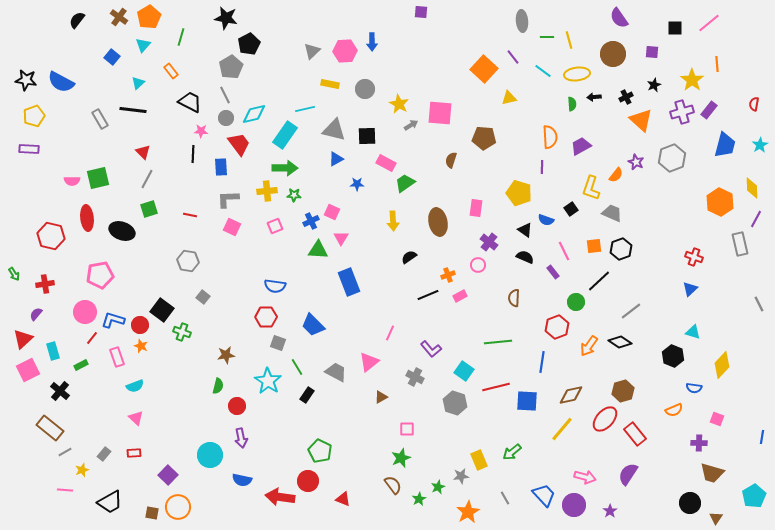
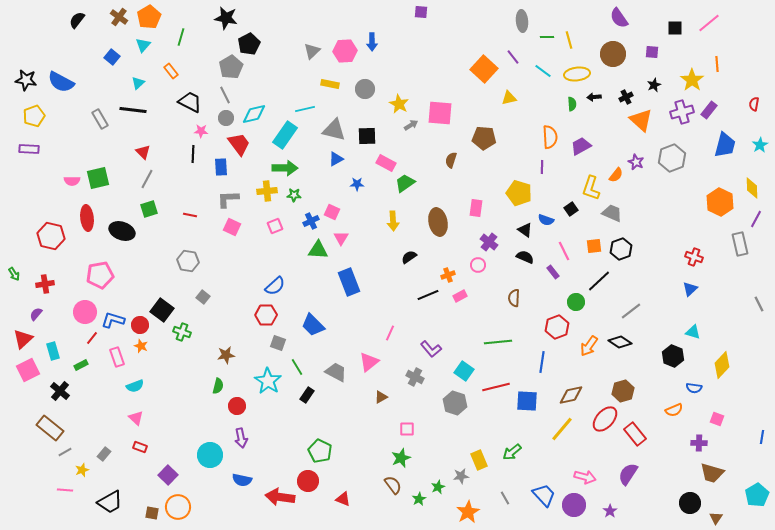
blue semicircle at (275, 286): rotated 50 degrees counterclockwise
red hexagon at (266, 317): moved 2 px up
red rectangle at (134, 453): moved 6 px right, 6 px up; rotated 24 degrees clockwise
cyan pentagon at (754, 496): moved 3 px right, 1 px up
